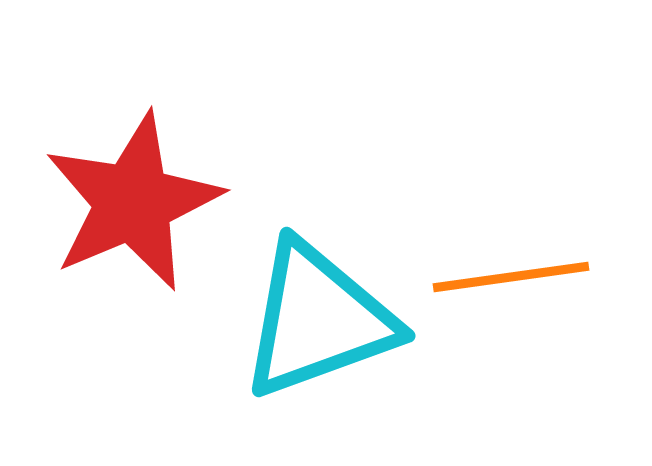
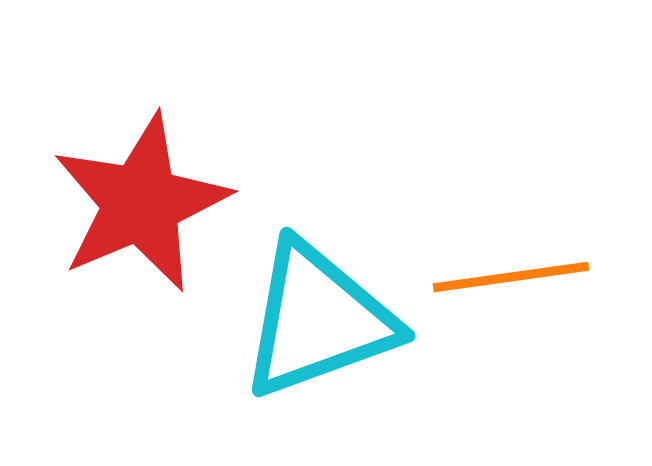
red star: moved 8 px right, 1 px down
